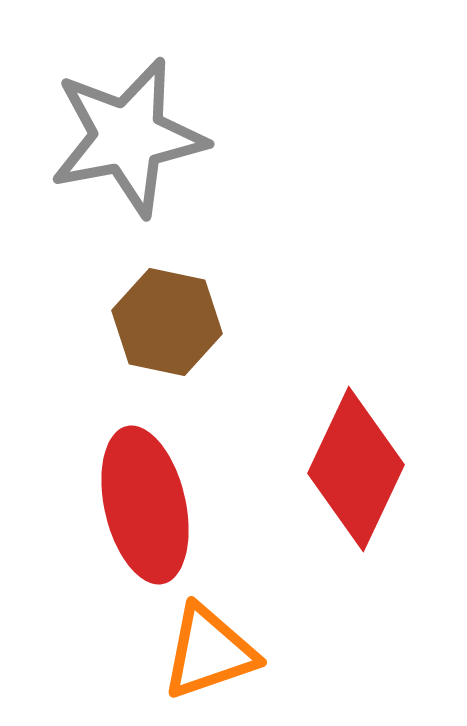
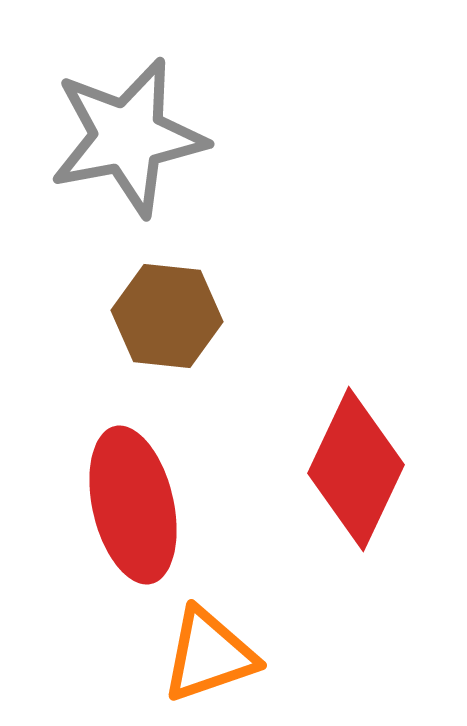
brown hexagon: moved 6 px up; rotated 6 degrees counterclockwise
red ellipse: moved 12 px left
orange triangle: moved 3 px down
